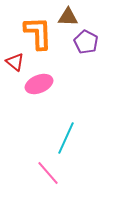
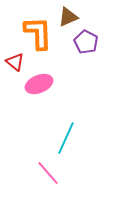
brown triangle: rotated 25 degrees counterclockwise
